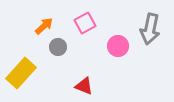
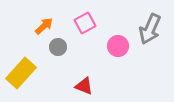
gray arrow: rotated 12 degrees clockwise
